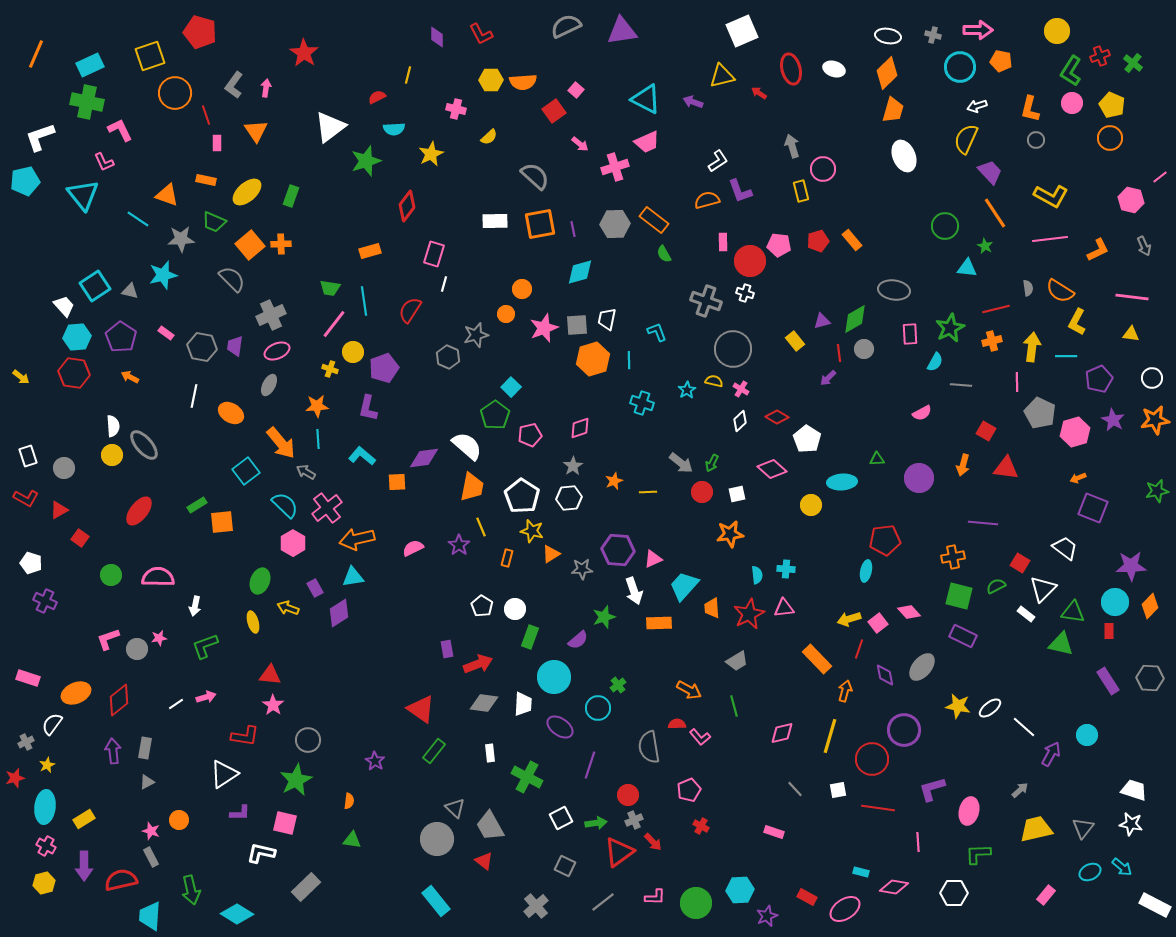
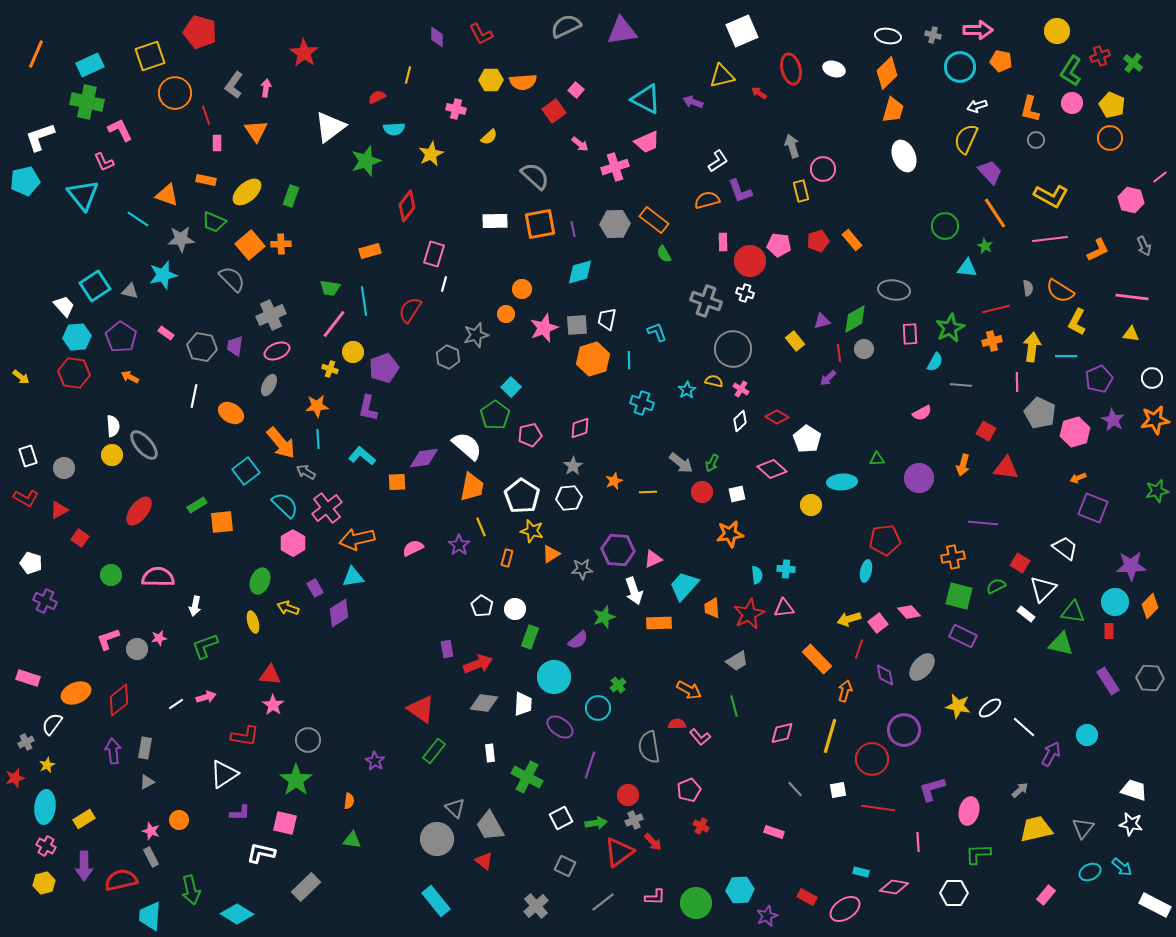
green star at (296, 780): rotated 8 degrees counterclockwise
